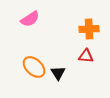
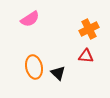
orange cross: rotated 24 degrees counterclockwise
orange ellipse: rotated 35 degrees clockwise
black triangle: rotated 14 degrees counterclockwise
